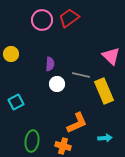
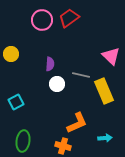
green ellipse: moved 9 px left
